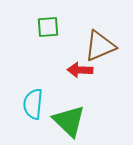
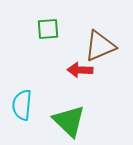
green square: moved 2 px down
cyan semicircle: moved 11 px left, 1 px down
